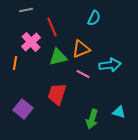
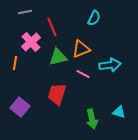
gray line: moved 1 px left, 2 px down
purple square: moved 3 px left, 2 px up
green arrow: rotated 30 degrees counterclockwise
